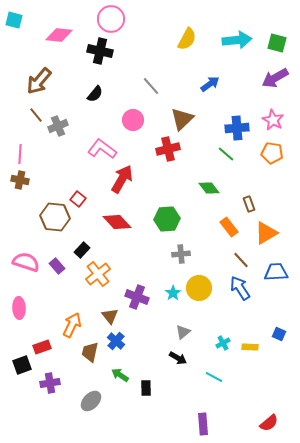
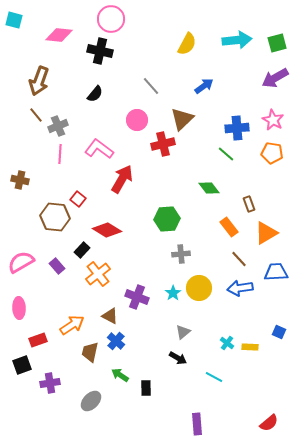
yellow semicircle at (187, 39): moved 5 px down
green square at (277, 43): rotated 30 degrees counterclockwise
brown arrow at (39, 81): rotated 20 degrees counterclockwise
blue arrow at (210, 84): moved 6 px left, 2 px down
pink circle at (133, 120): moved 4 px right
pink L-shape at (102, 149): moved 3 px left
red cross at (168, 149): moved 5 px left, 5 px up
pink line at (20, 154): moved 40 px right
red diamond at (117, 222): moved 10 px left, 8 px down; rotated 16 degrees counterclockwise
brown line at (241, 260): moved 2 px left, 1 px up
pink semicircle at (26, 262): moved 5 px left; rotated 48 degrees counterclockwise
blue arrow at (240, 288): rotated 65 degrees counterclockwise
brown triangle at (110, 316): rotated 24 degrees counterclockwise
orange arrow at (72, 325): rotated 30 degrees clockwise
blue square at (279, 334): moved 2 px up
cyan cross at (223, 343): moved 4 px right; rotated 24 degrees counterclockwise
red rectangle at (42, 347): moved 4 px left, 7 px up
purple rectangle at (203, 424): moved 6 px left
